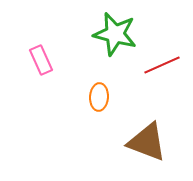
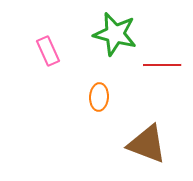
pink rectangle: moved 7 px right, 9 px up
red line: rotated 24 degrees clockwise
brown triangle: moved 2 px down
